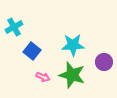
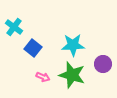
cyan cross: rotated 24 degrees counterclockwise
blue square: moved 1 px right, 3 px up
purple circle: moved 1 px left, 2 px down
